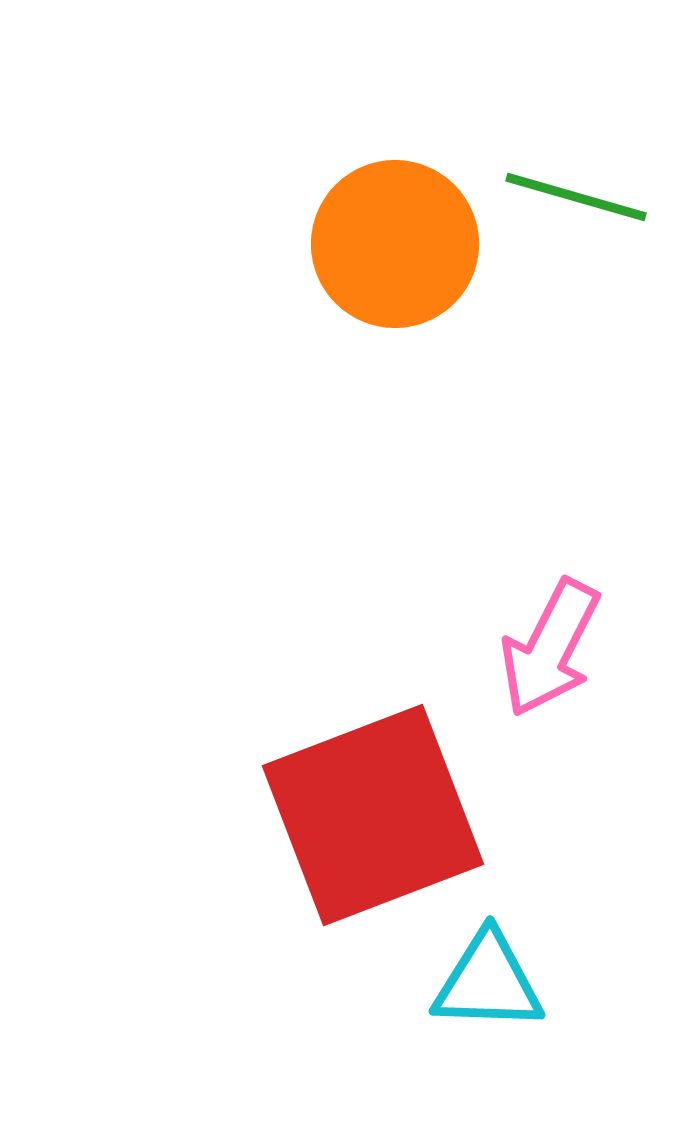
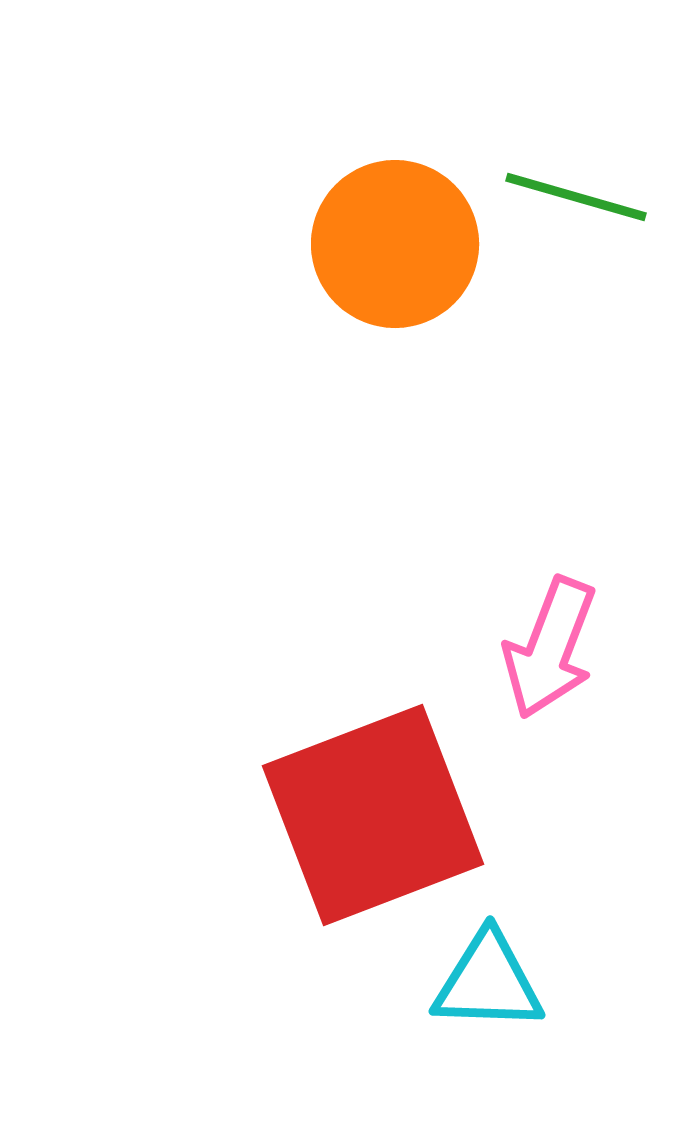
pink arrow: rotated 6 degrees counterclockwise
